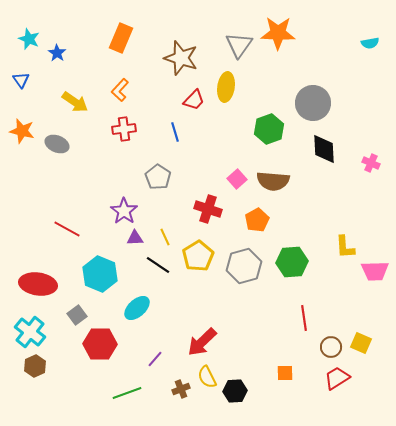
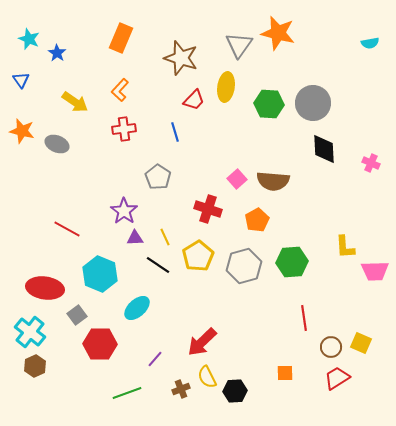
orange star at (278, 33): rotated 12 degrees clockwise
green hexagon at (269, 129): moved 25 px up; rotated 24 degrees clockwise
red ellipse at (38, 284): moved 7 px right, 4 px down
